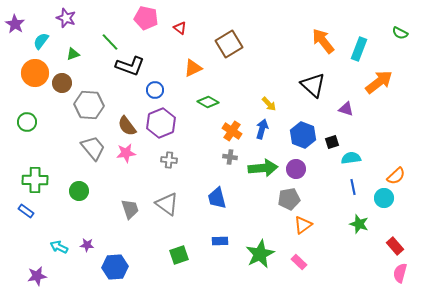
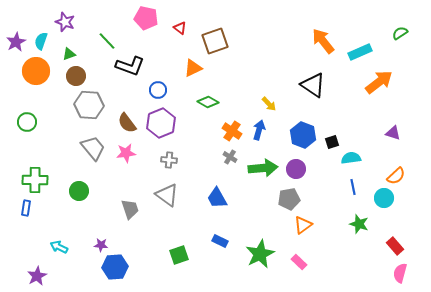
purple star at (66, 18): moved 1 px left, 4 px down
purple star at (15, 24): moved 1 px right, 18 px down; rotated 12 degrees clockwise
green semicircle at (400, 33): rotated 119 degrees clockwise
cyan semicircle at (41, 41): rotated 18 degrees counterclockwise
green line at (110, 42): moved 3 px left, 1 px up
brown square at (229, 44): moved 14 px left, 3 px up; rotated 12 degrees clockwise
cyan rectangle at (359, 49): moved 1 px right, 3 px down; rotated 45 degrees clockwise
green triangle at (73, 54): moved 4 px left
orange circle at (35, 73): moved 1 px right, 2 px up
brown circle at (62, 83): moved 14 px right, 7 px up
black triangle at (313, 85): rotated 8 degrees counterclockwise
blue circle at (155, 90): moved 3 px right
purple triangle at (346, 109): moved 47 px right, 24 px down
brown semicircle at (127, 126): moved 3 px up
blue arrow at (262, 129): moved 3 px left, 1 px down
gray cross at (230, 157): rotated 24 degrees clockwise
blue trapezoid at (217, 198): rotated 15 degrees counterclockwise
gray triangle at (167, 204): moved 9 px up
blue rectangle at (26, 211): moved 3 px up; rotated 63 degrees clockwise
blue rectangle at (220, 241): rotated 28 degrees clockwise
purple star at (87, 245): moved 14 px right
purple star at (37, 276): rotated 18 degrees counterclockwise
